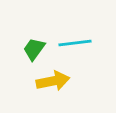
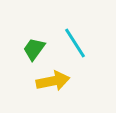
cyan line: rotated 64 degrees clockwise
